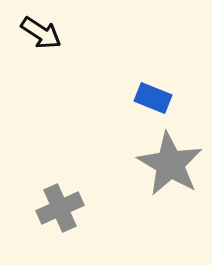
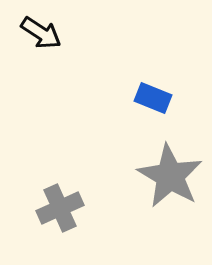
gray star: moved 12 px down
